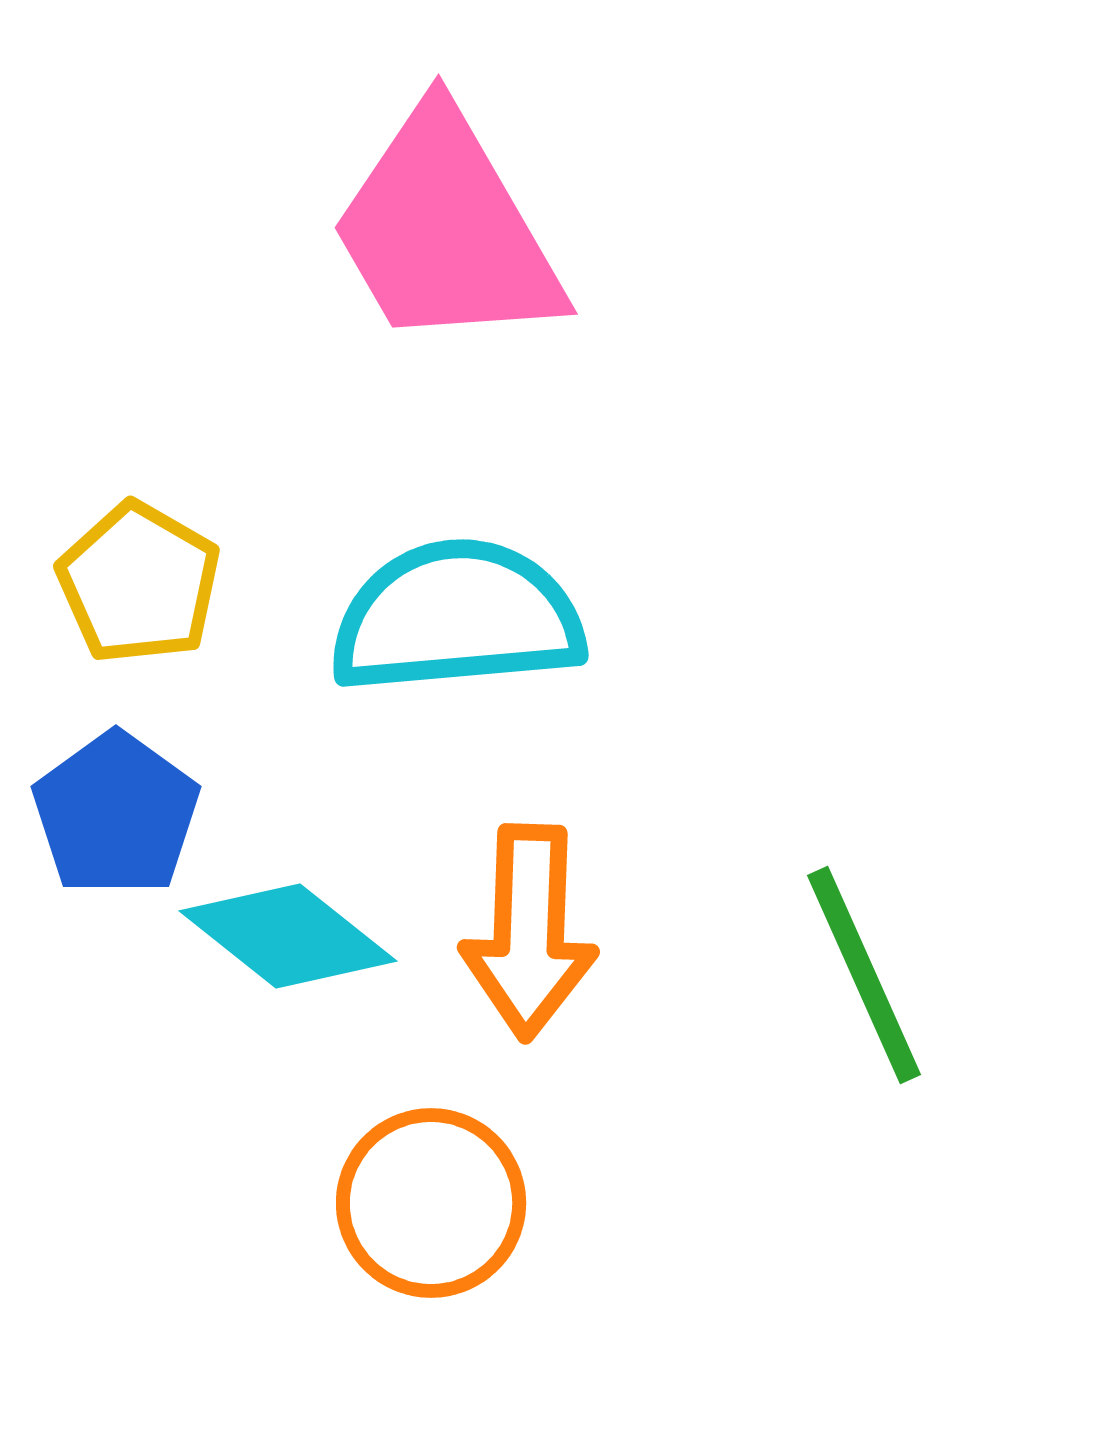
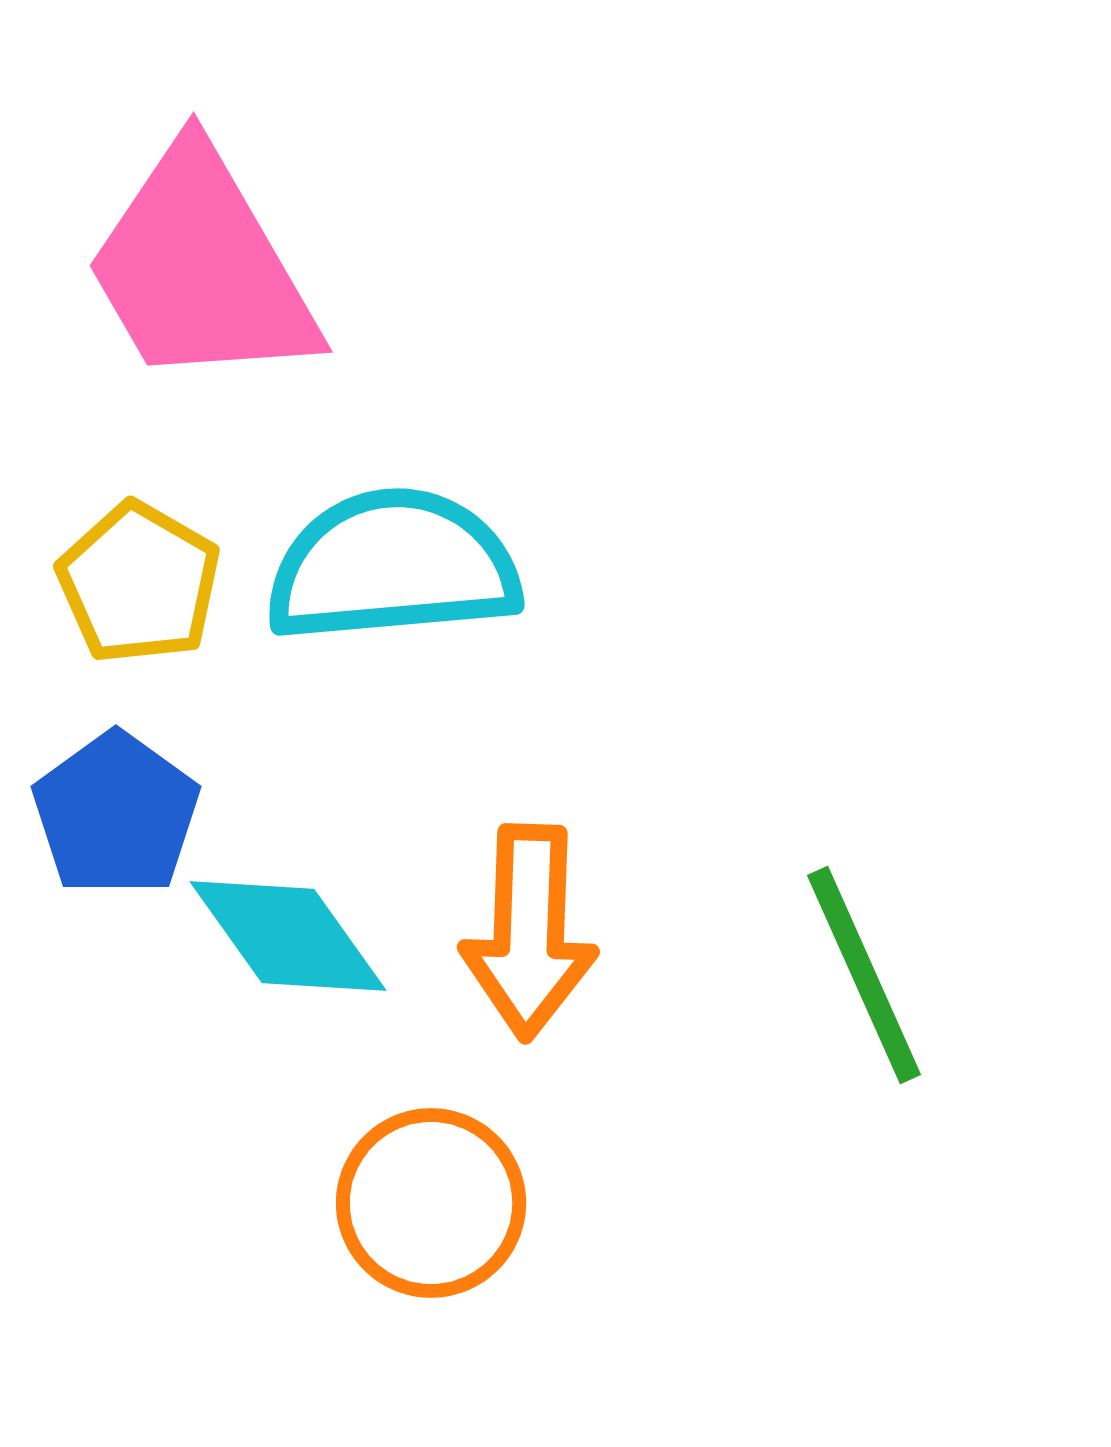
pink trapezoid: moved 245 px left, 38 px down
cyan semicircle: moved 64 px left, 51 px up
cyan diamond: rotated 16 degrees clockwise
